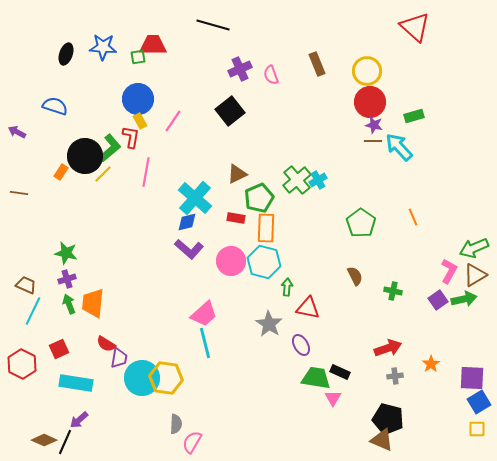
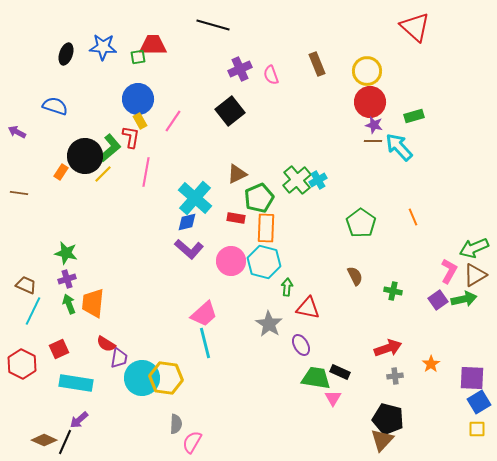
brown triangle at (382, 440): rotated 50 degrees clockwise
